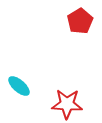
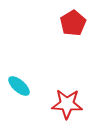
red pentagon: moved 7 px left, 2 px down
